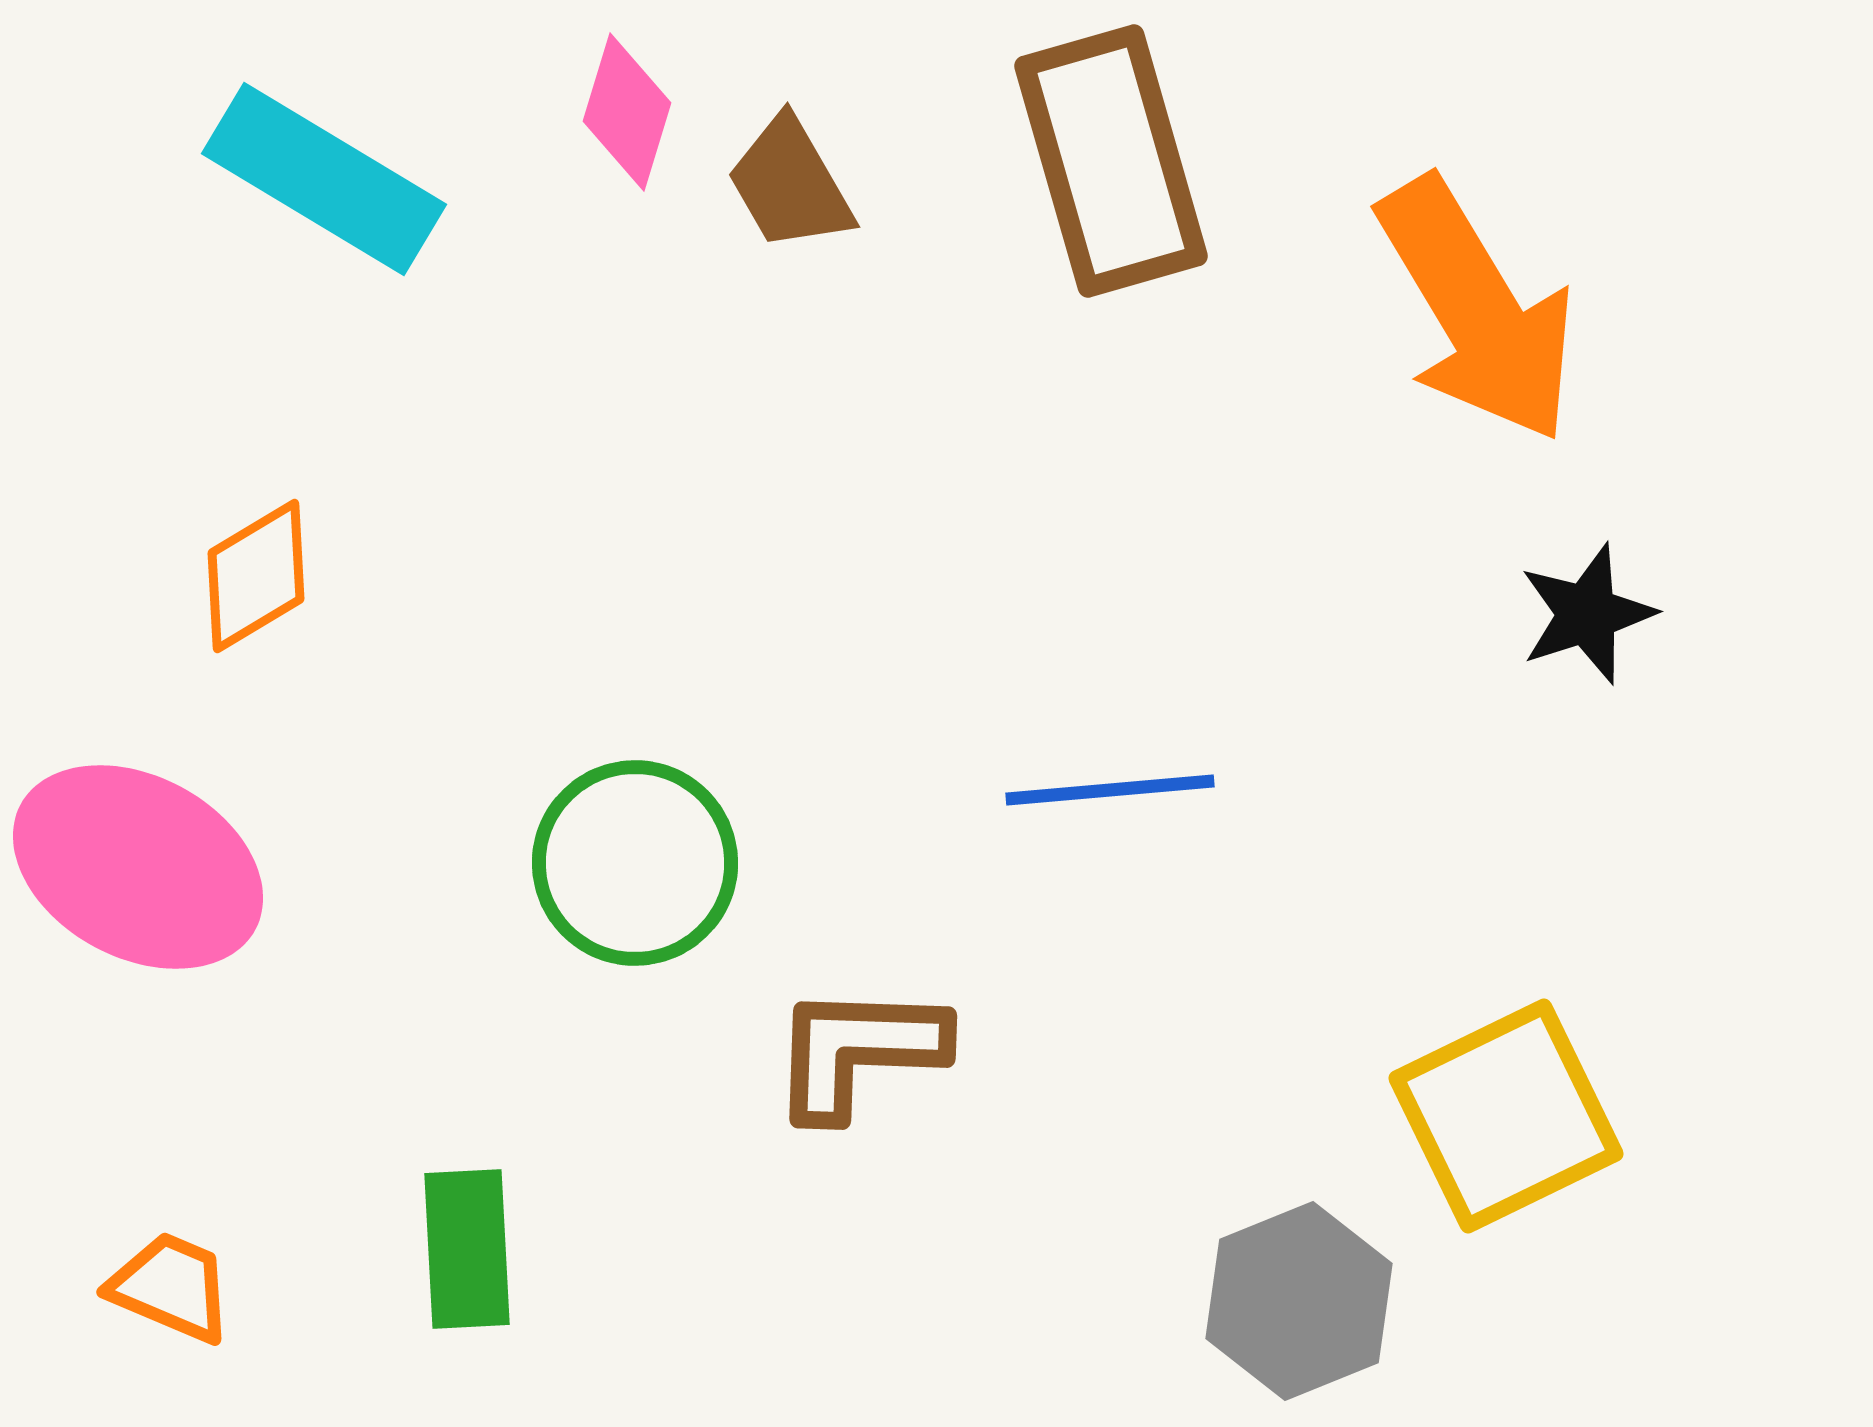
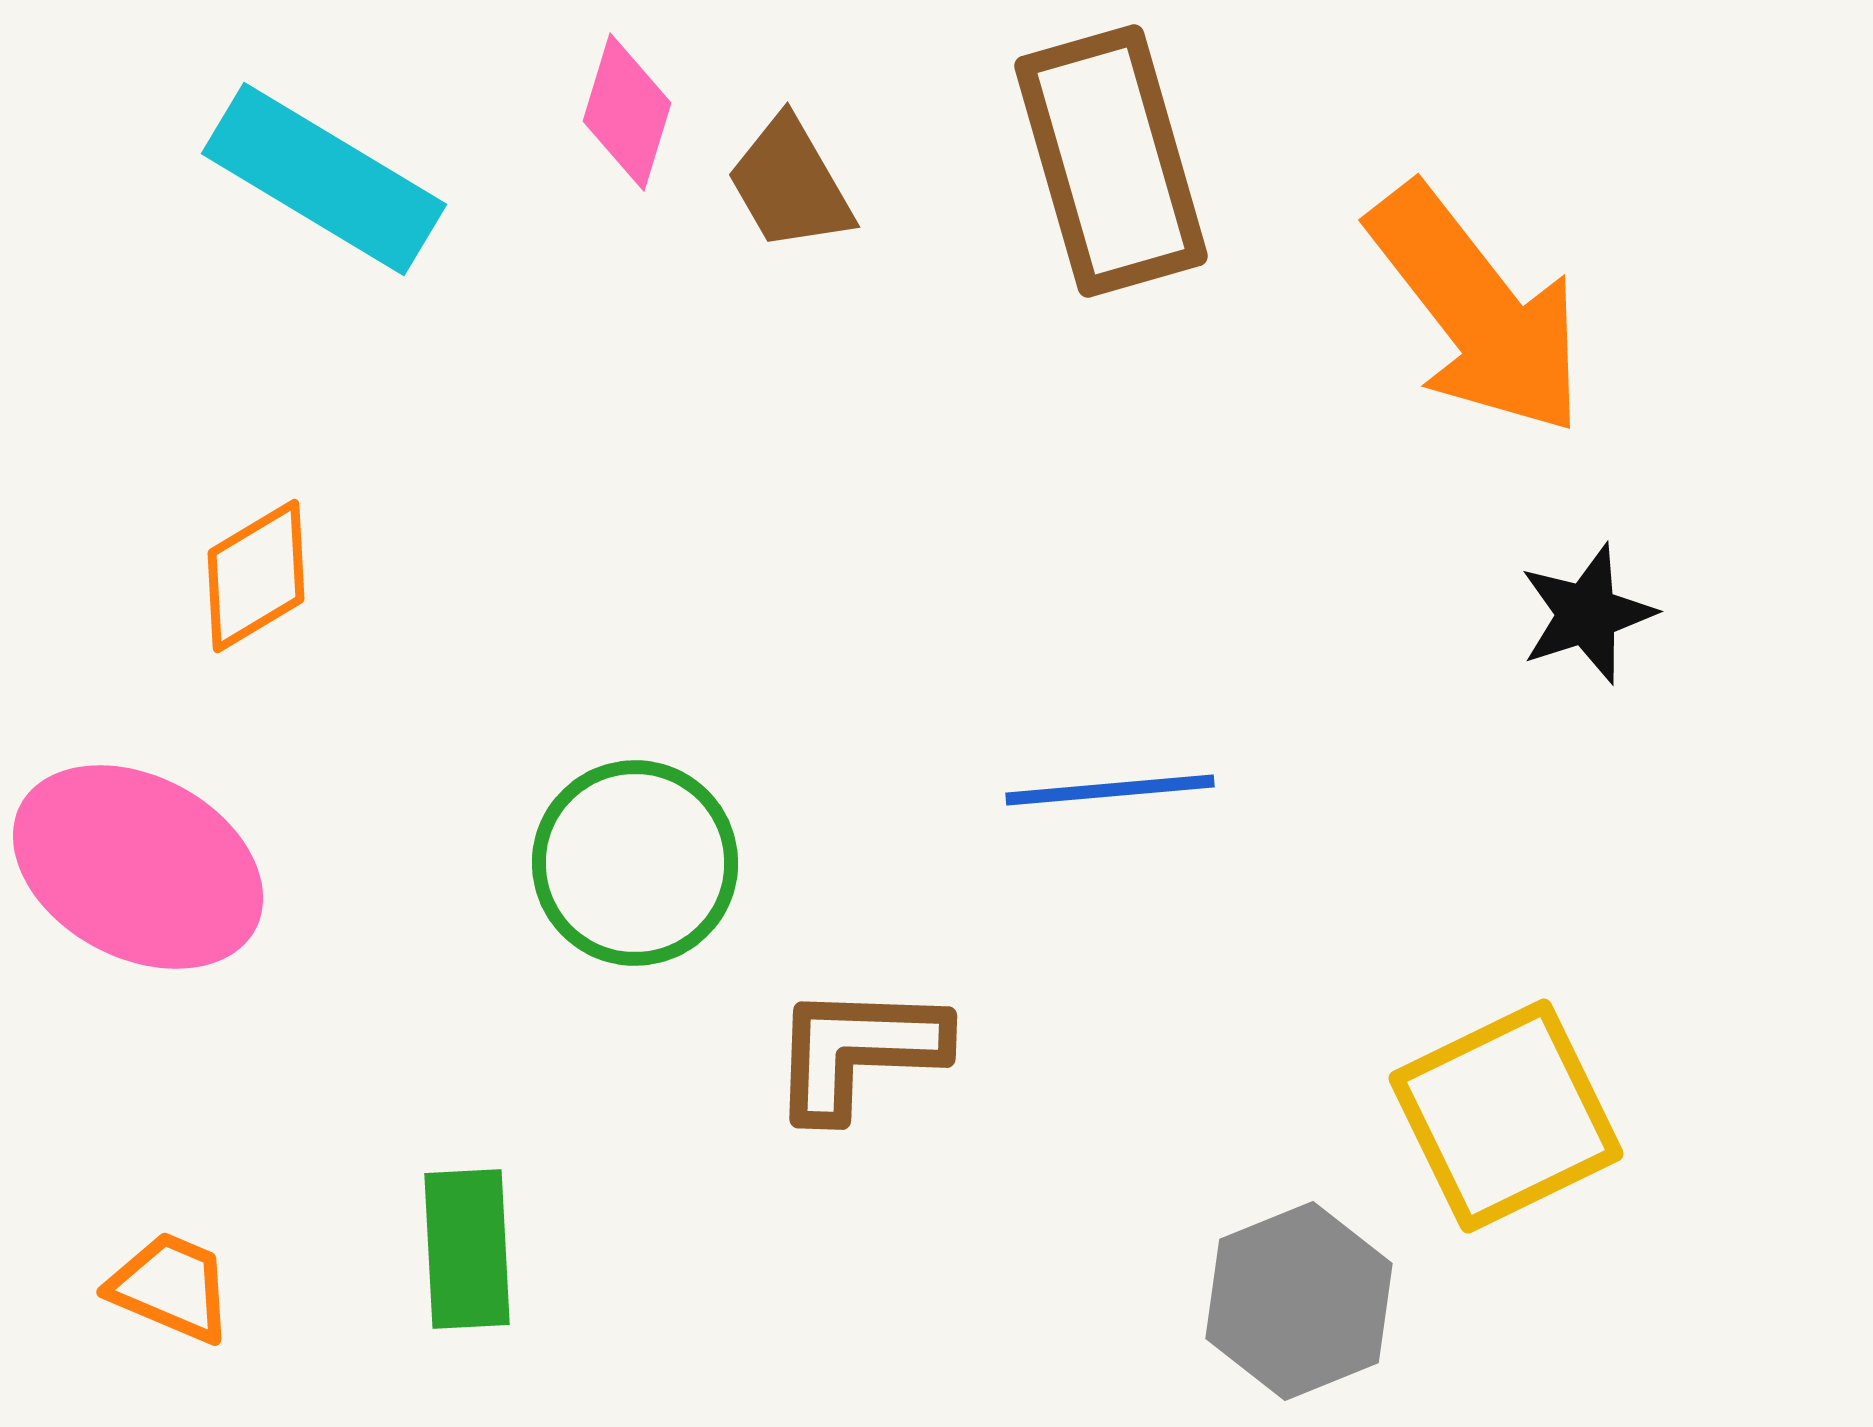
orange arrow: rotated 7 degrees counterclockwise
